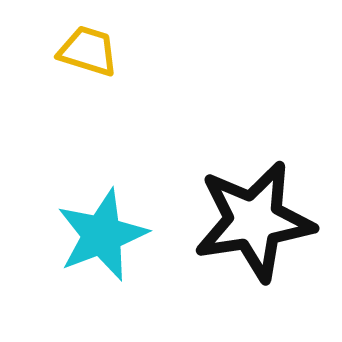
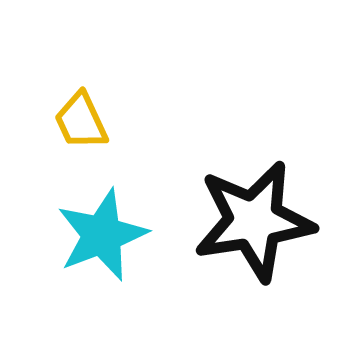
yellow trapezoid: moved 7 px left, 70 px down; rotated 132 degrees counterclockwise
